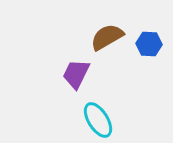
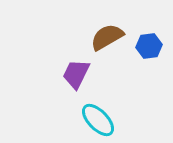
blue hexagon: moved 2 px down; rotated 10 degrees counterclockwise
cyan ellipse: rotated 12 degrees counterclockwise
